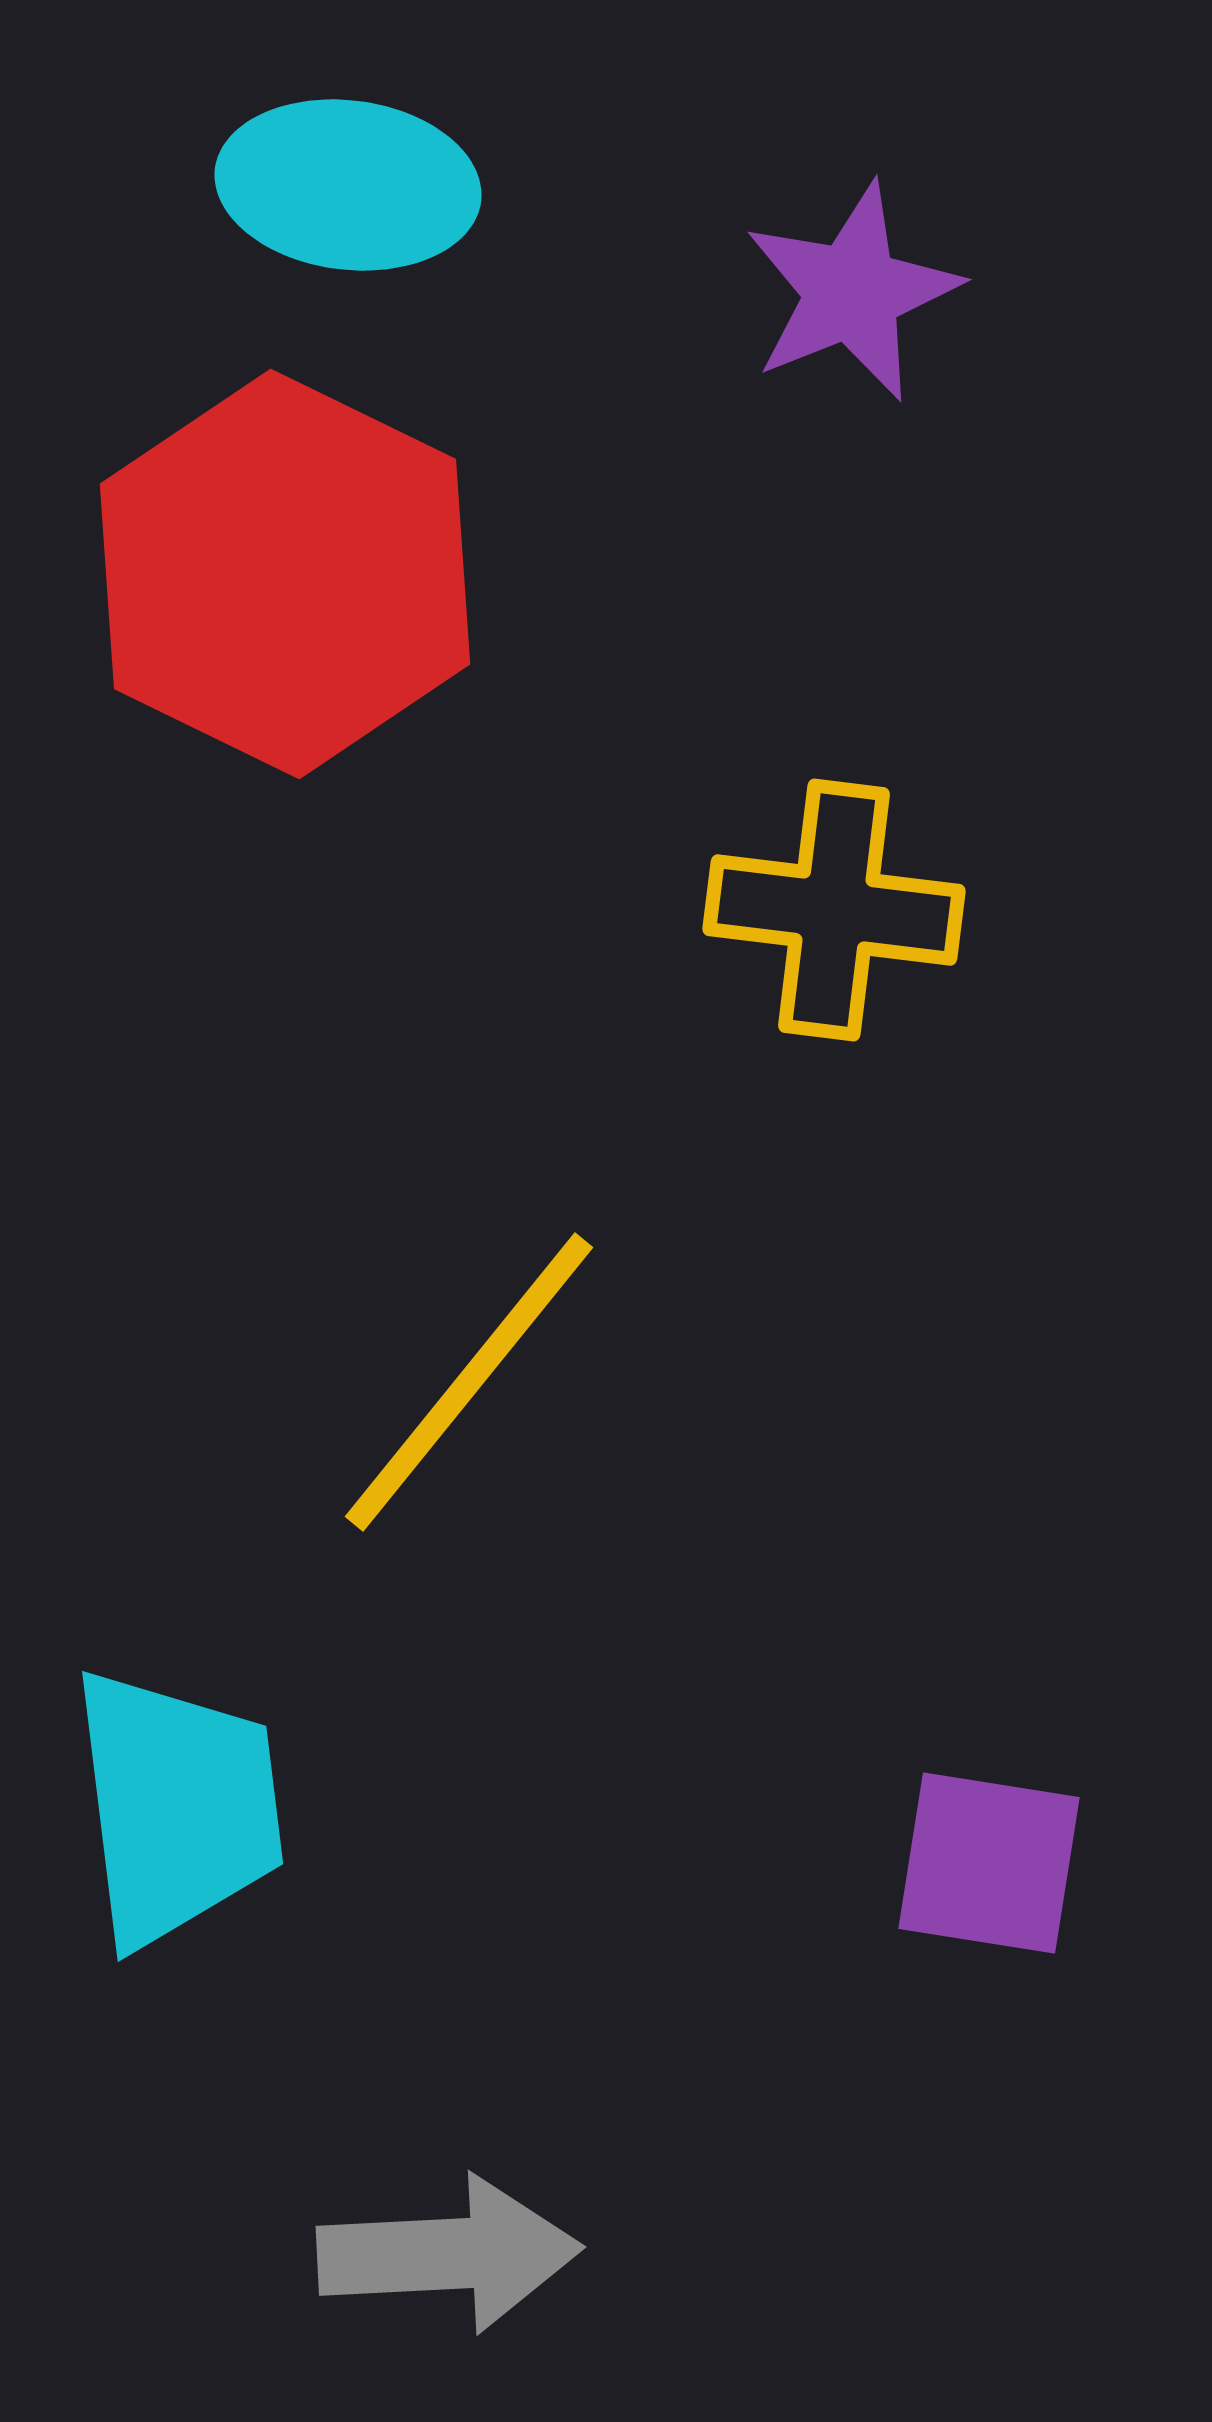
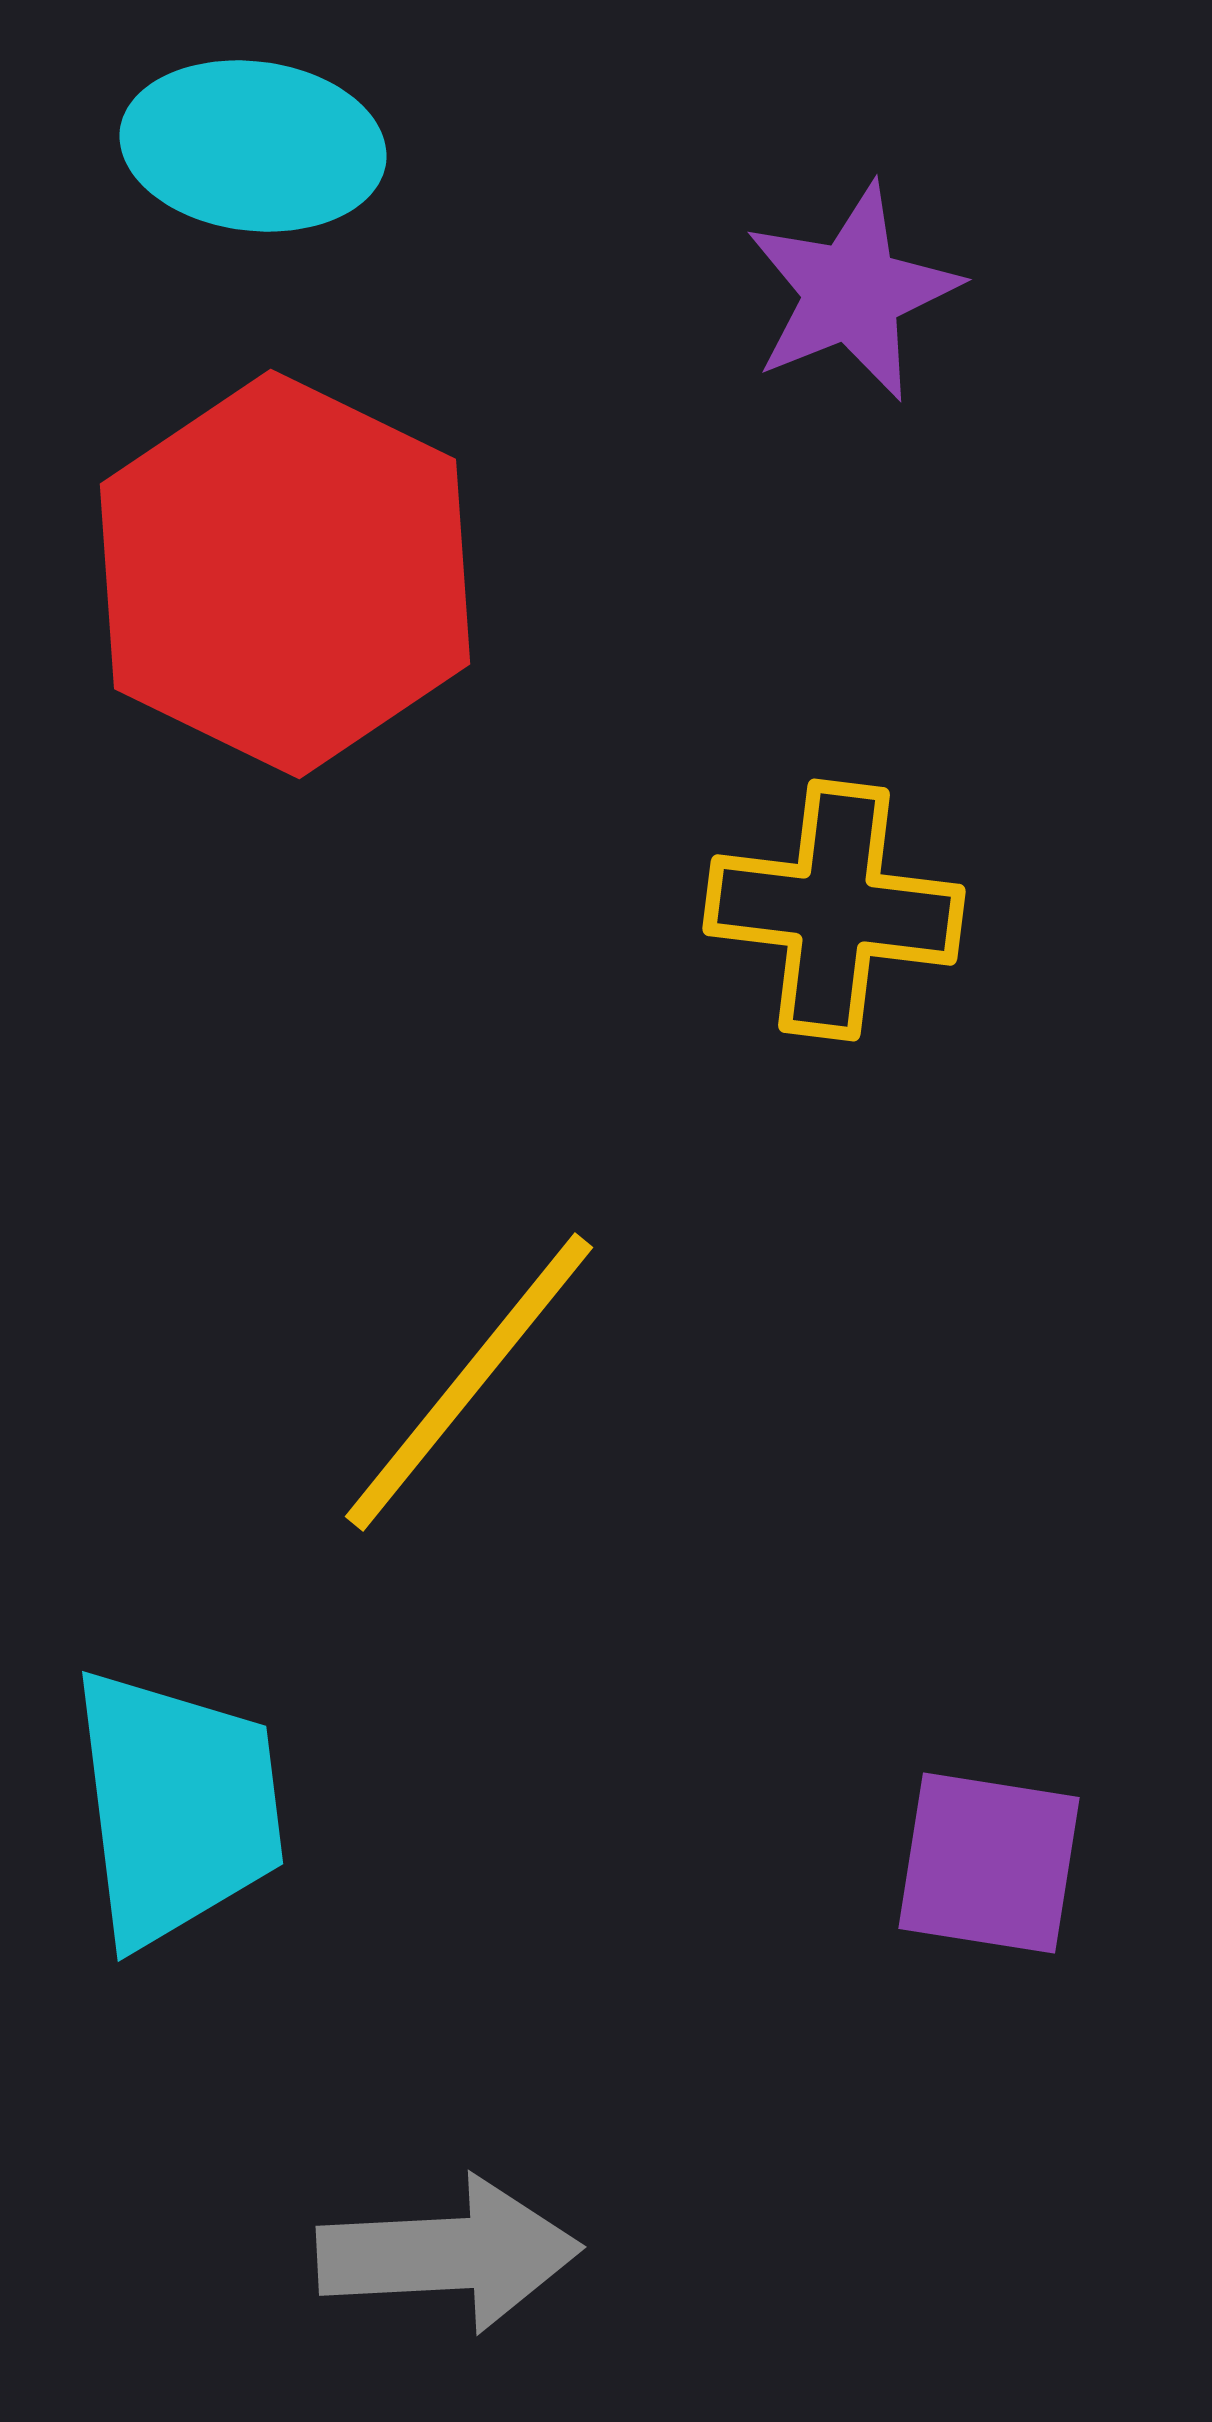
cyan ellipse: moved 95 px left, 39 px up
